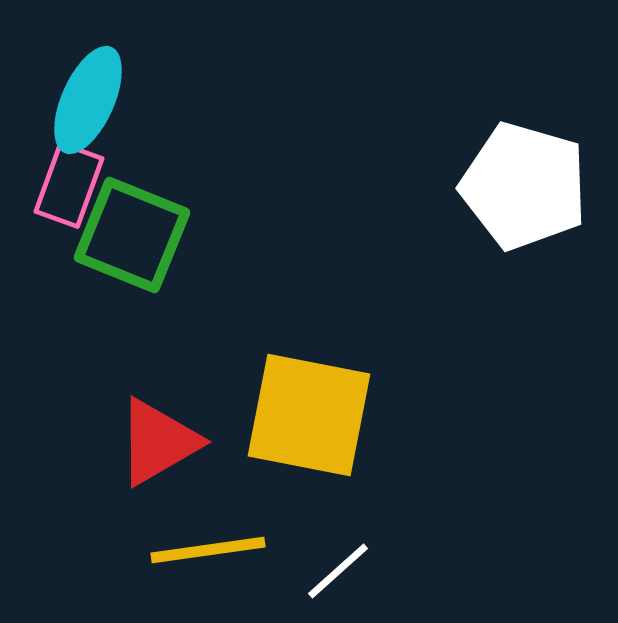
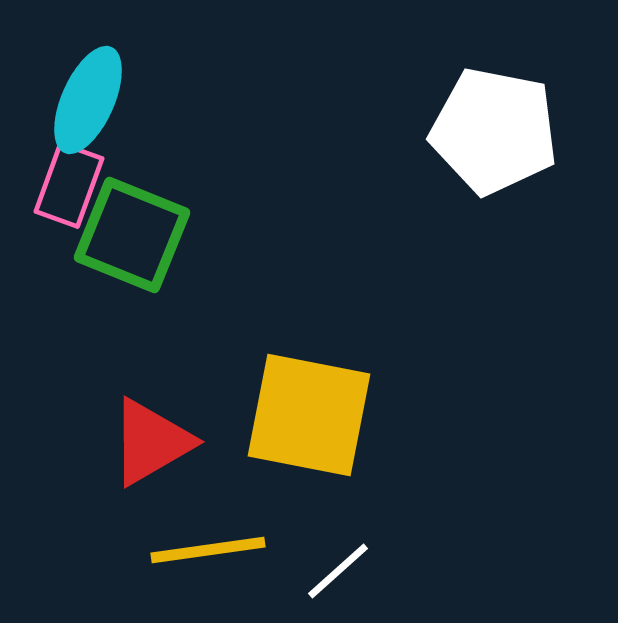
white pentagon: moved 30 px left, 55 px up; rotated 5 degrees counterclockwise
red triangle: moved 7 px left
